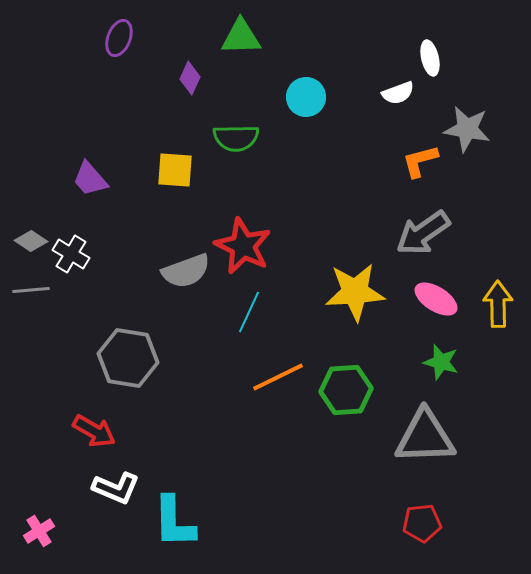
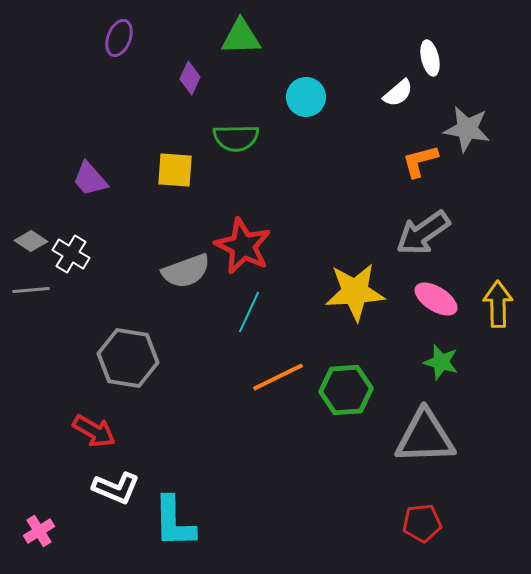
white semicircle: rotated 20 degrees counterclockwise
